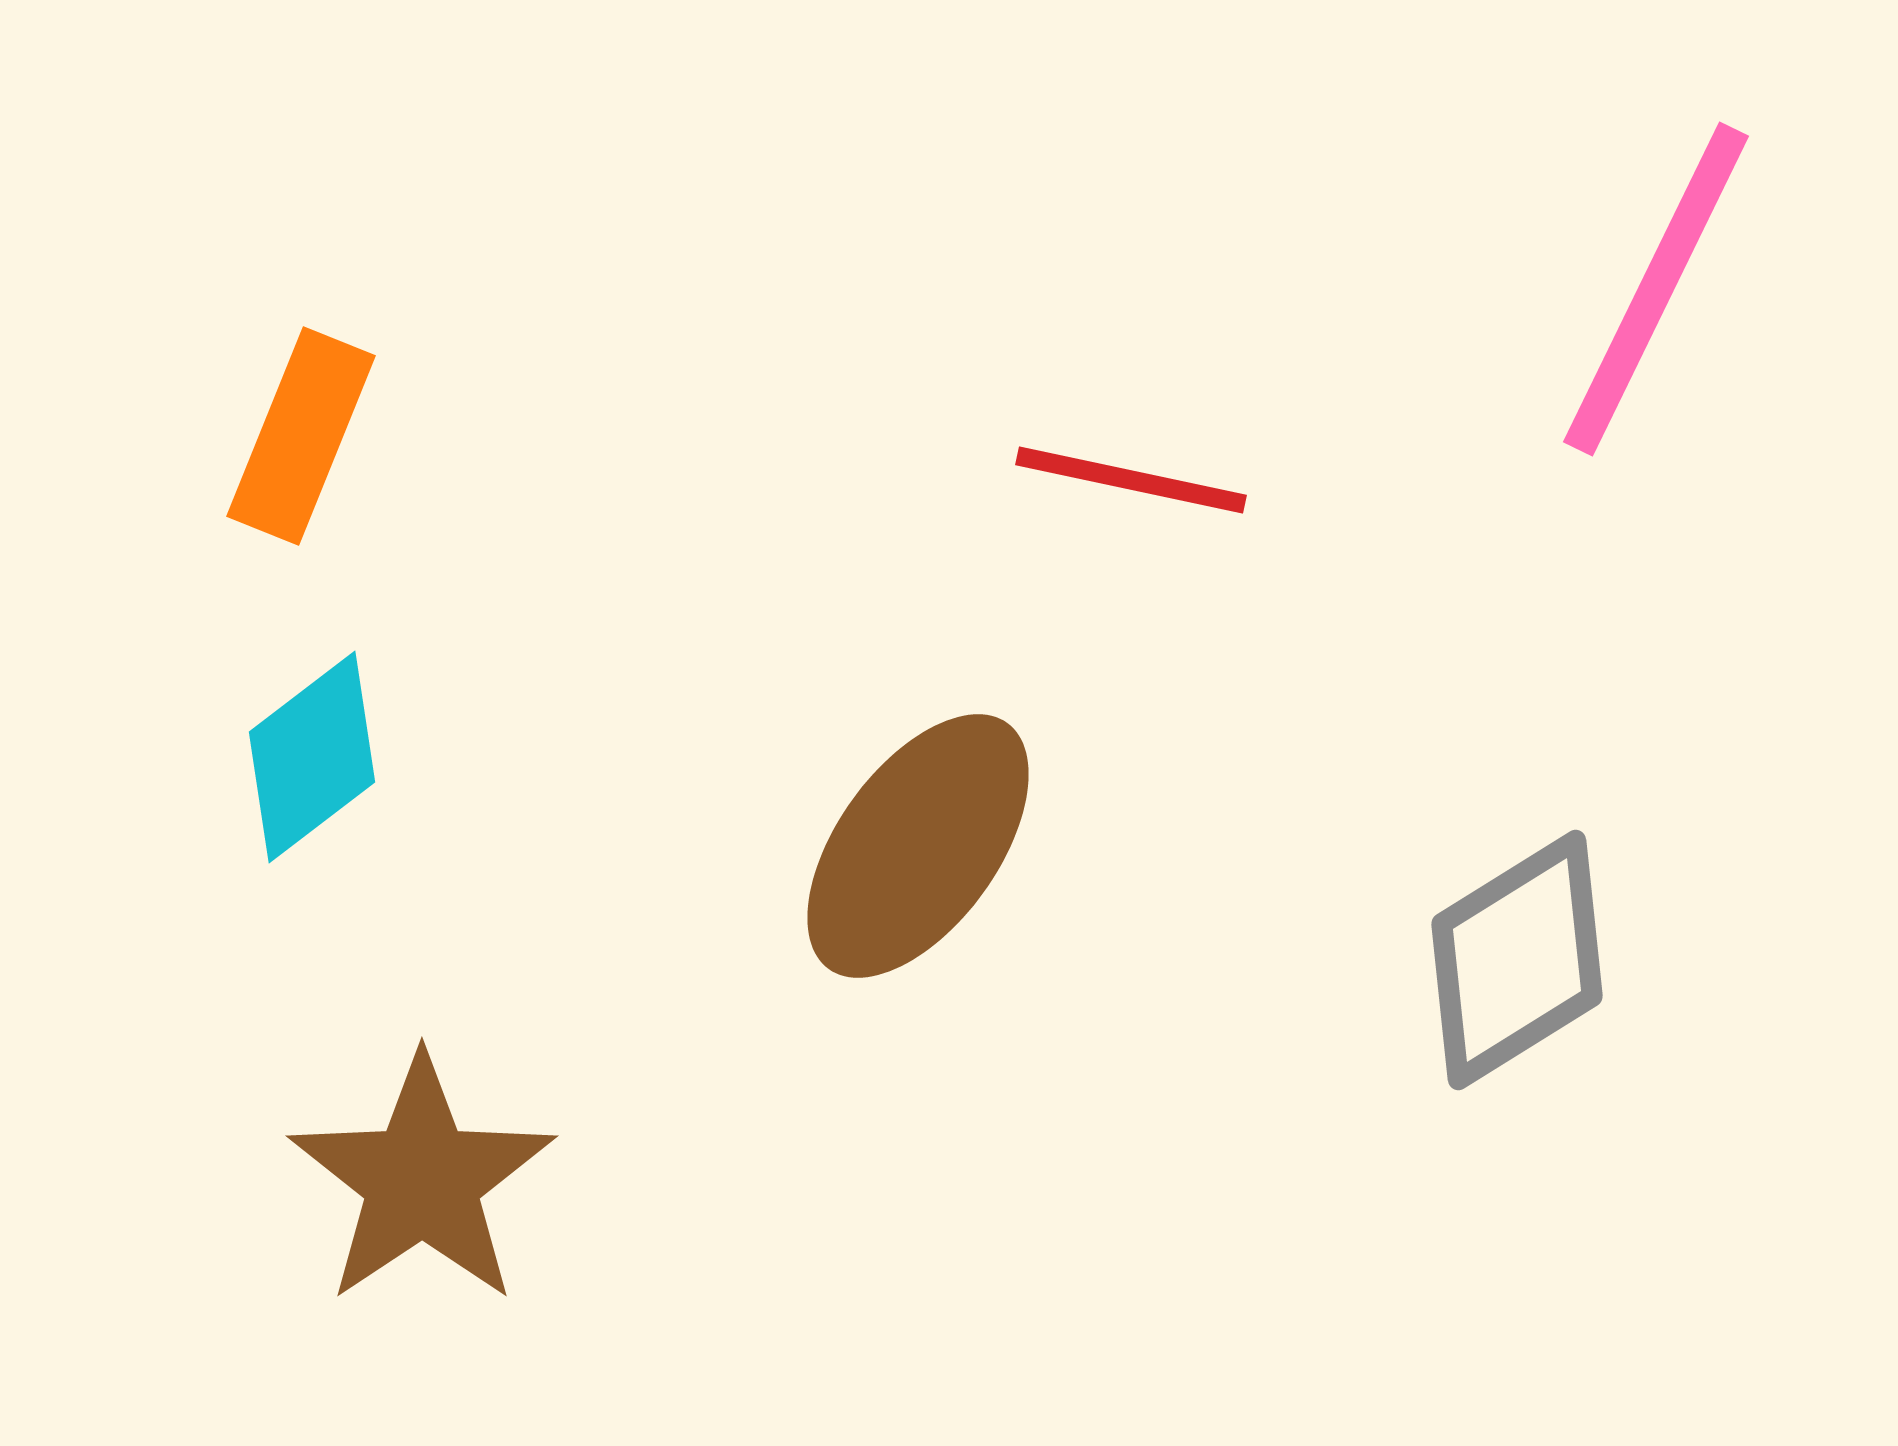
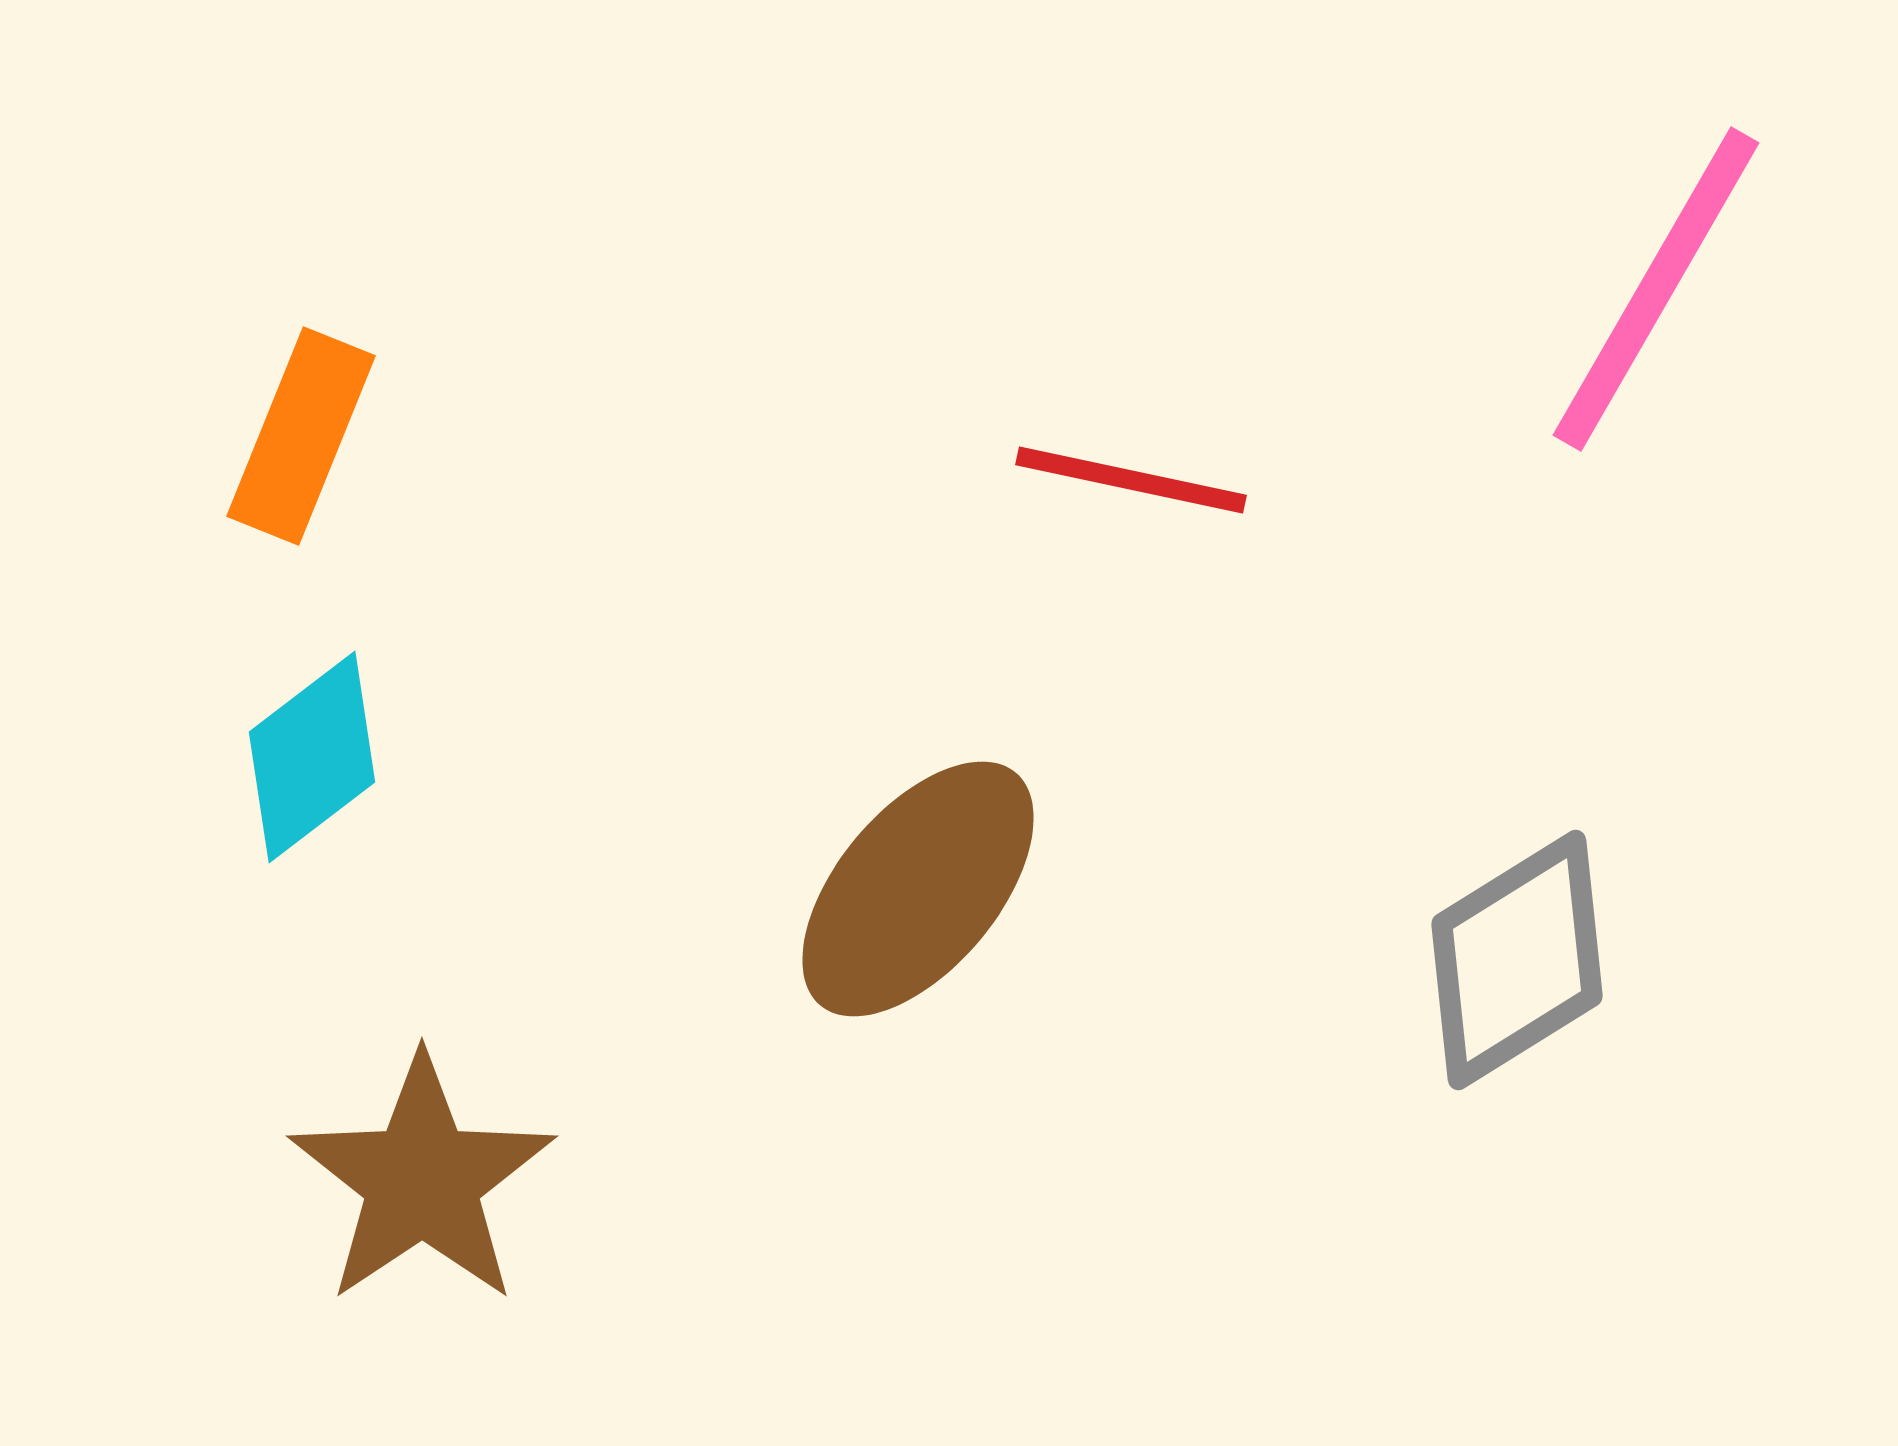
pink line: rotated 4 degrees clockwise
brown ellipse: moved 43 px down; rotated 4 degrees clockwise
